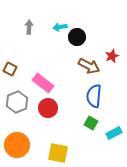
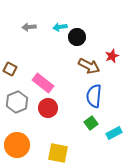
gray arrow: rotated 96 degrees counterclockwise
green square: rotated 24 degrees clockwise
